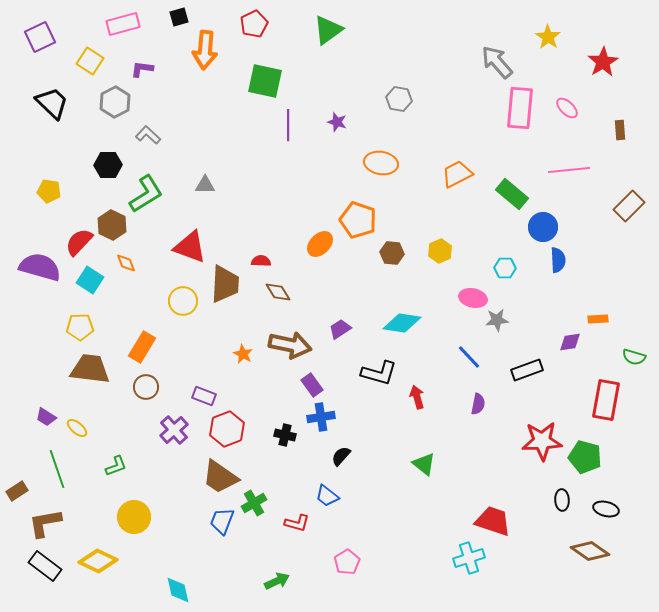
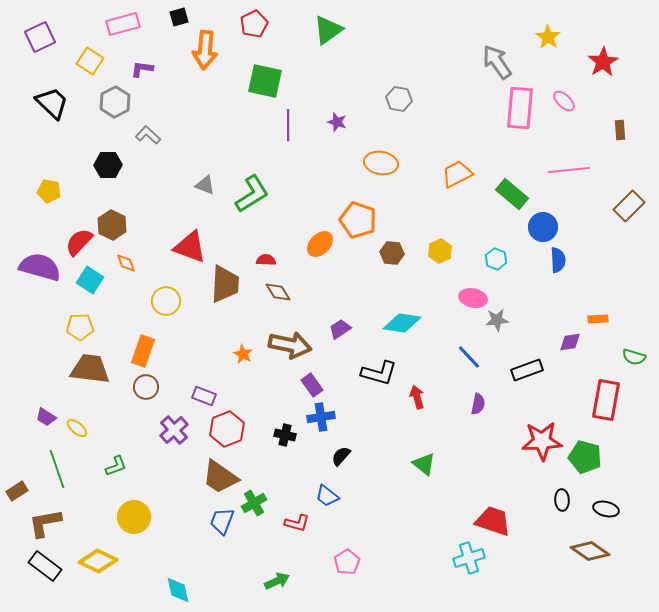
gray arrow at (497, 62): rotated 6 degrees clockwise
pink ellipse at (567, 108): moved 3 px left, 7 px up
gray triangle at (205, 185): rotated 20 degrees clockwise
green L-shape at (146, 194): moved 106 px right
red semicircle at (261, 261): moved 5 px right, 1 px up
cyan hexagon at (505, 268): moved 9 px left, 9 px up; rotated 20 degrees clockwise
yellow circle at (183, 301): moved 17 px left
orange rectangle at (142, 347): moved 1 px right, 4 px down; rotated 12 degrees counterclockwise
